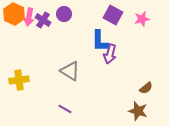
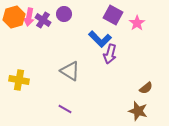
orange hexagon: moved 3 px down; rotated 20 degrees clockwise
pink star: moved 5 px left, 4 px down; rotated 21 degrees counterclockwise
blue L-shape: moved 2 px up; rotated 45 degrees counterclockwise
yellow cross: rotated 18 degrees clockwise
